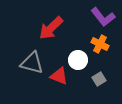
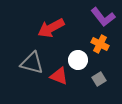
red arrow: rotated 16 degrees clockwise
